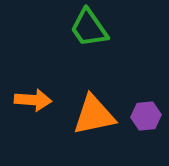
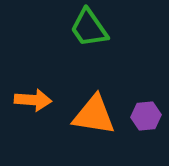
orange triangle: rotated 21 degrees clockwise
